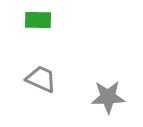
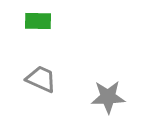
green rectangle: moved 1 px down
